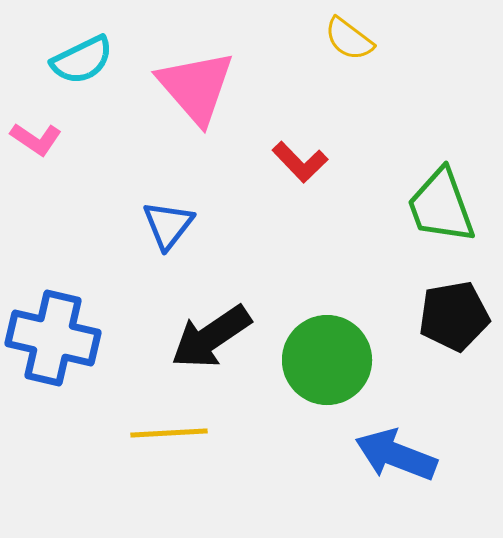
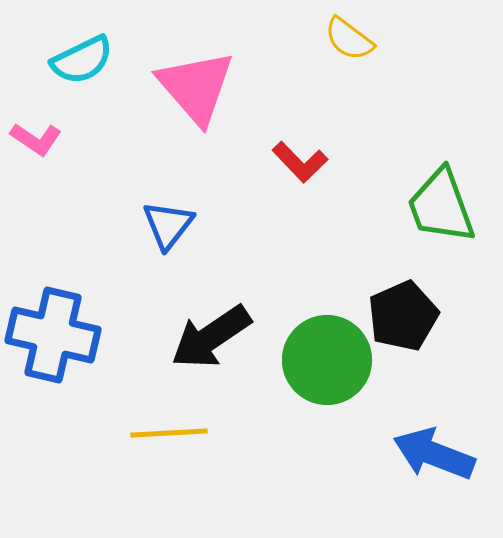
black pentagon: moved 51 px left; rotated 14 degrees counterclockwise
blue cross: moved 3 px up
blue arrow: moved 38 px right, 1 px up
